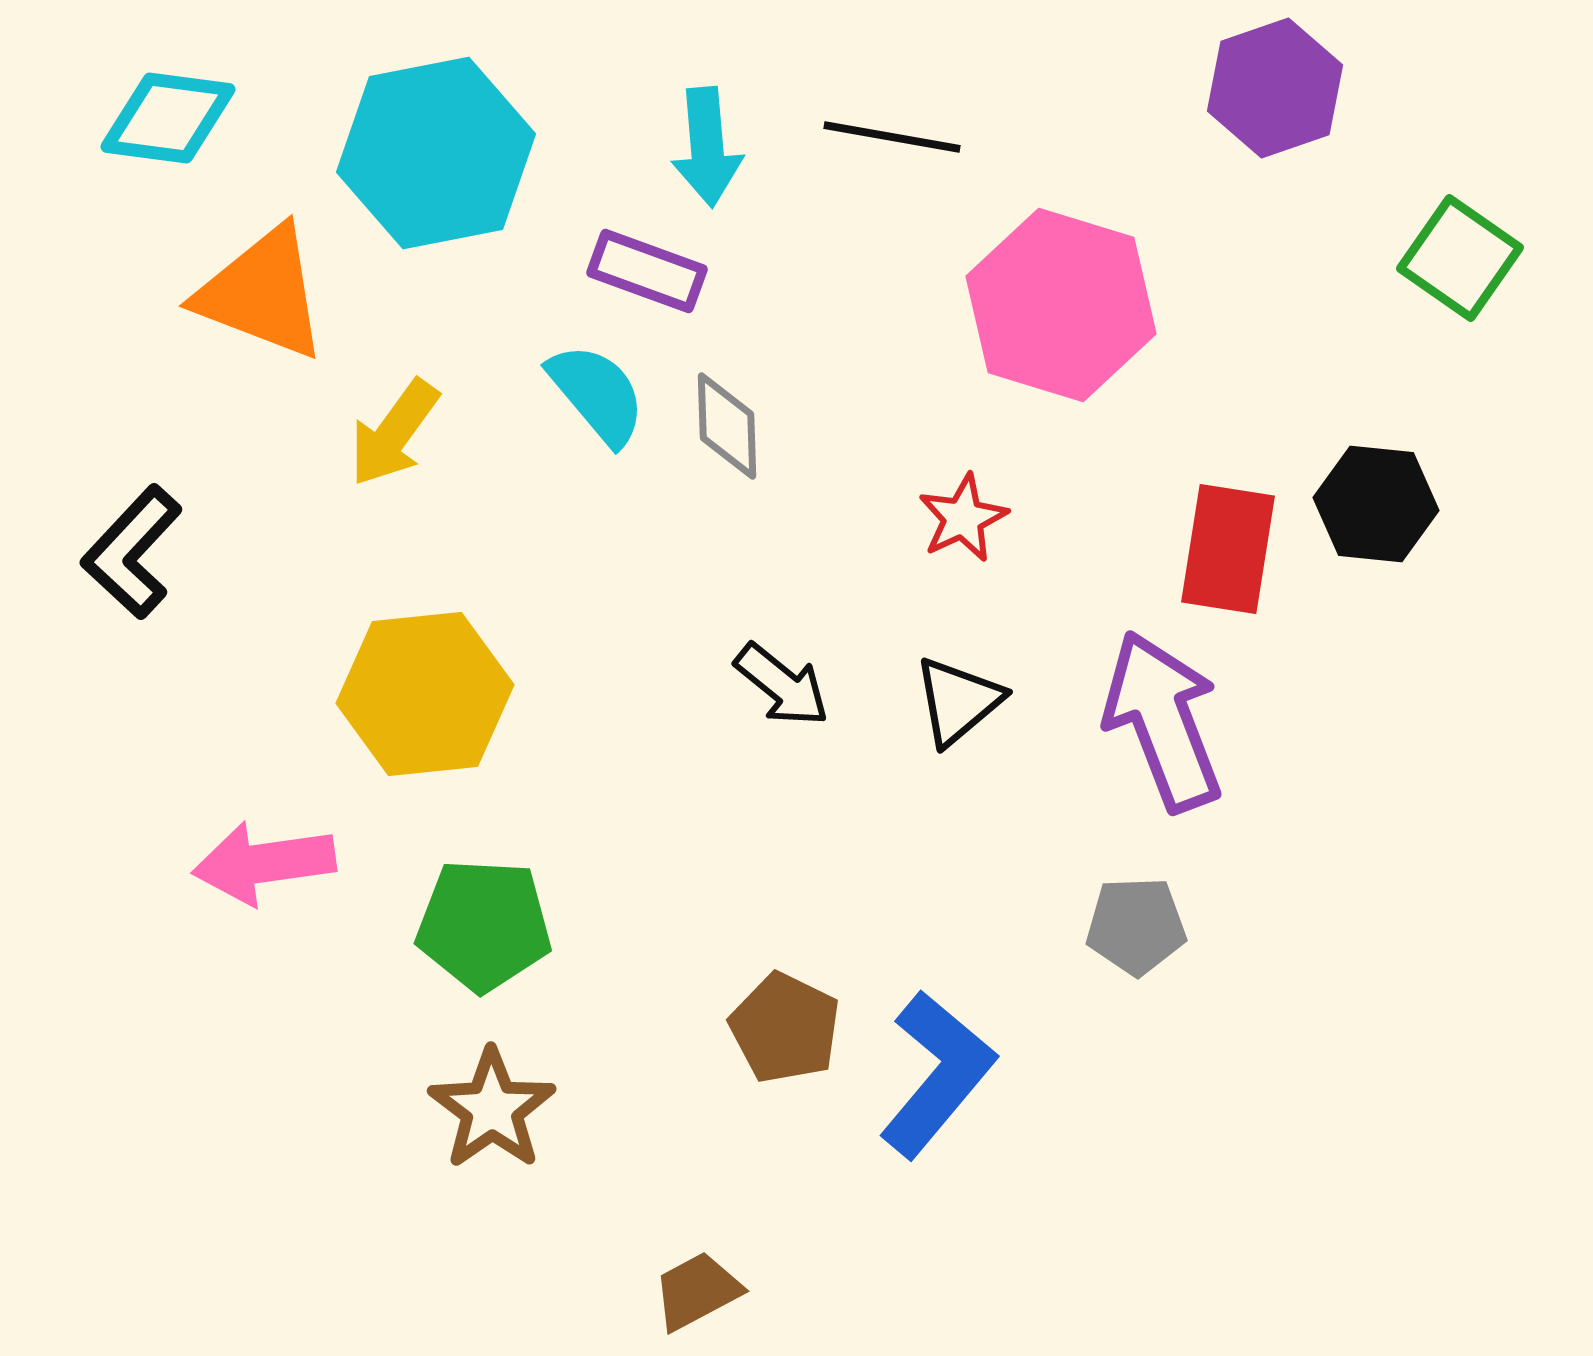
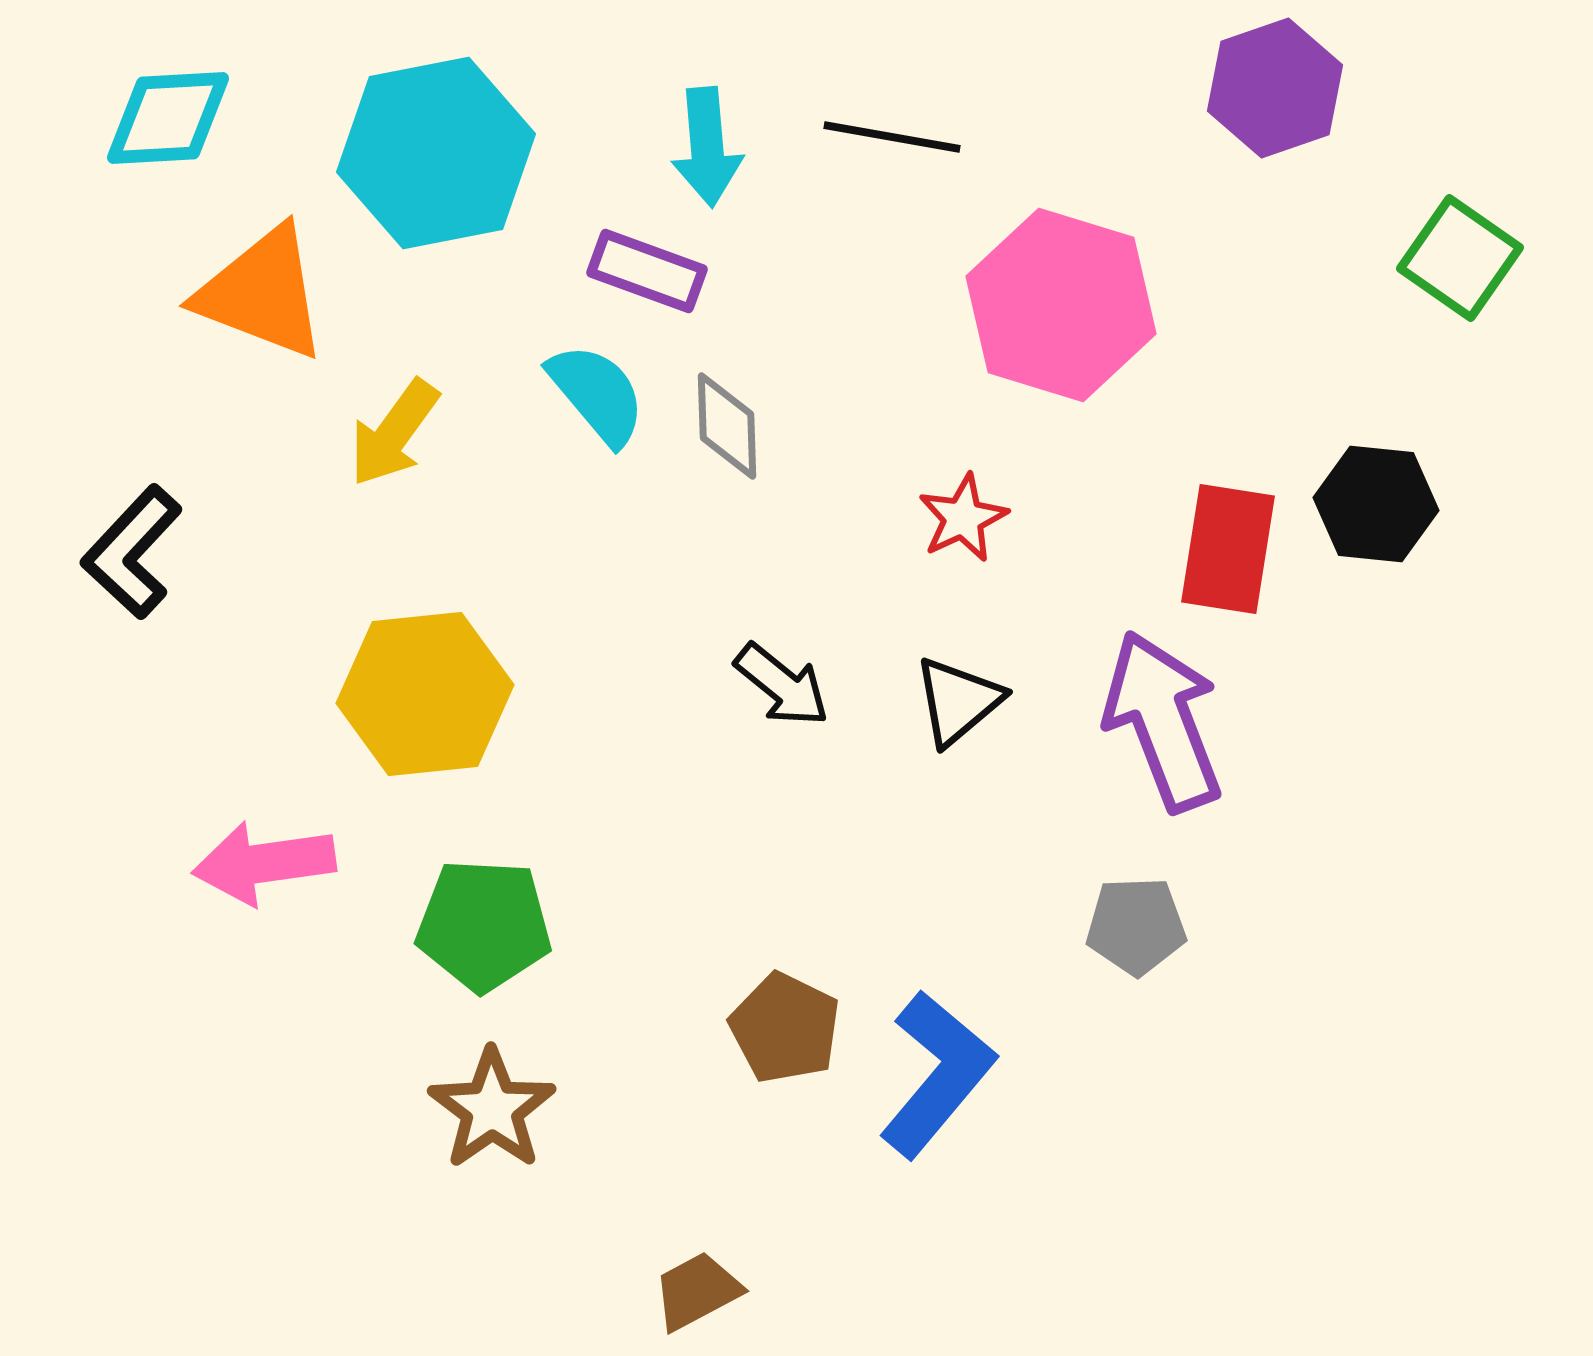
cyan diamond: rotated 11 degrees counterclockwise
